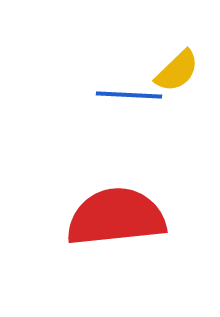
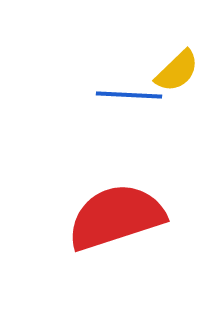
red semicircle: rotated 12 degrees counterclockwise
